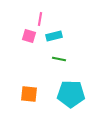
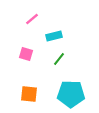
pink line: moved 8 px left; rotated 40 degrees clockwise
pink square: moved 3 px left, 18 px down
green line: rotated 64 degrees counterclockwise
